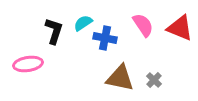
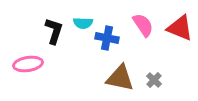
cyan semicircle: rotated 144 degrees counterclockwise
blue cross: moved 2 px right
